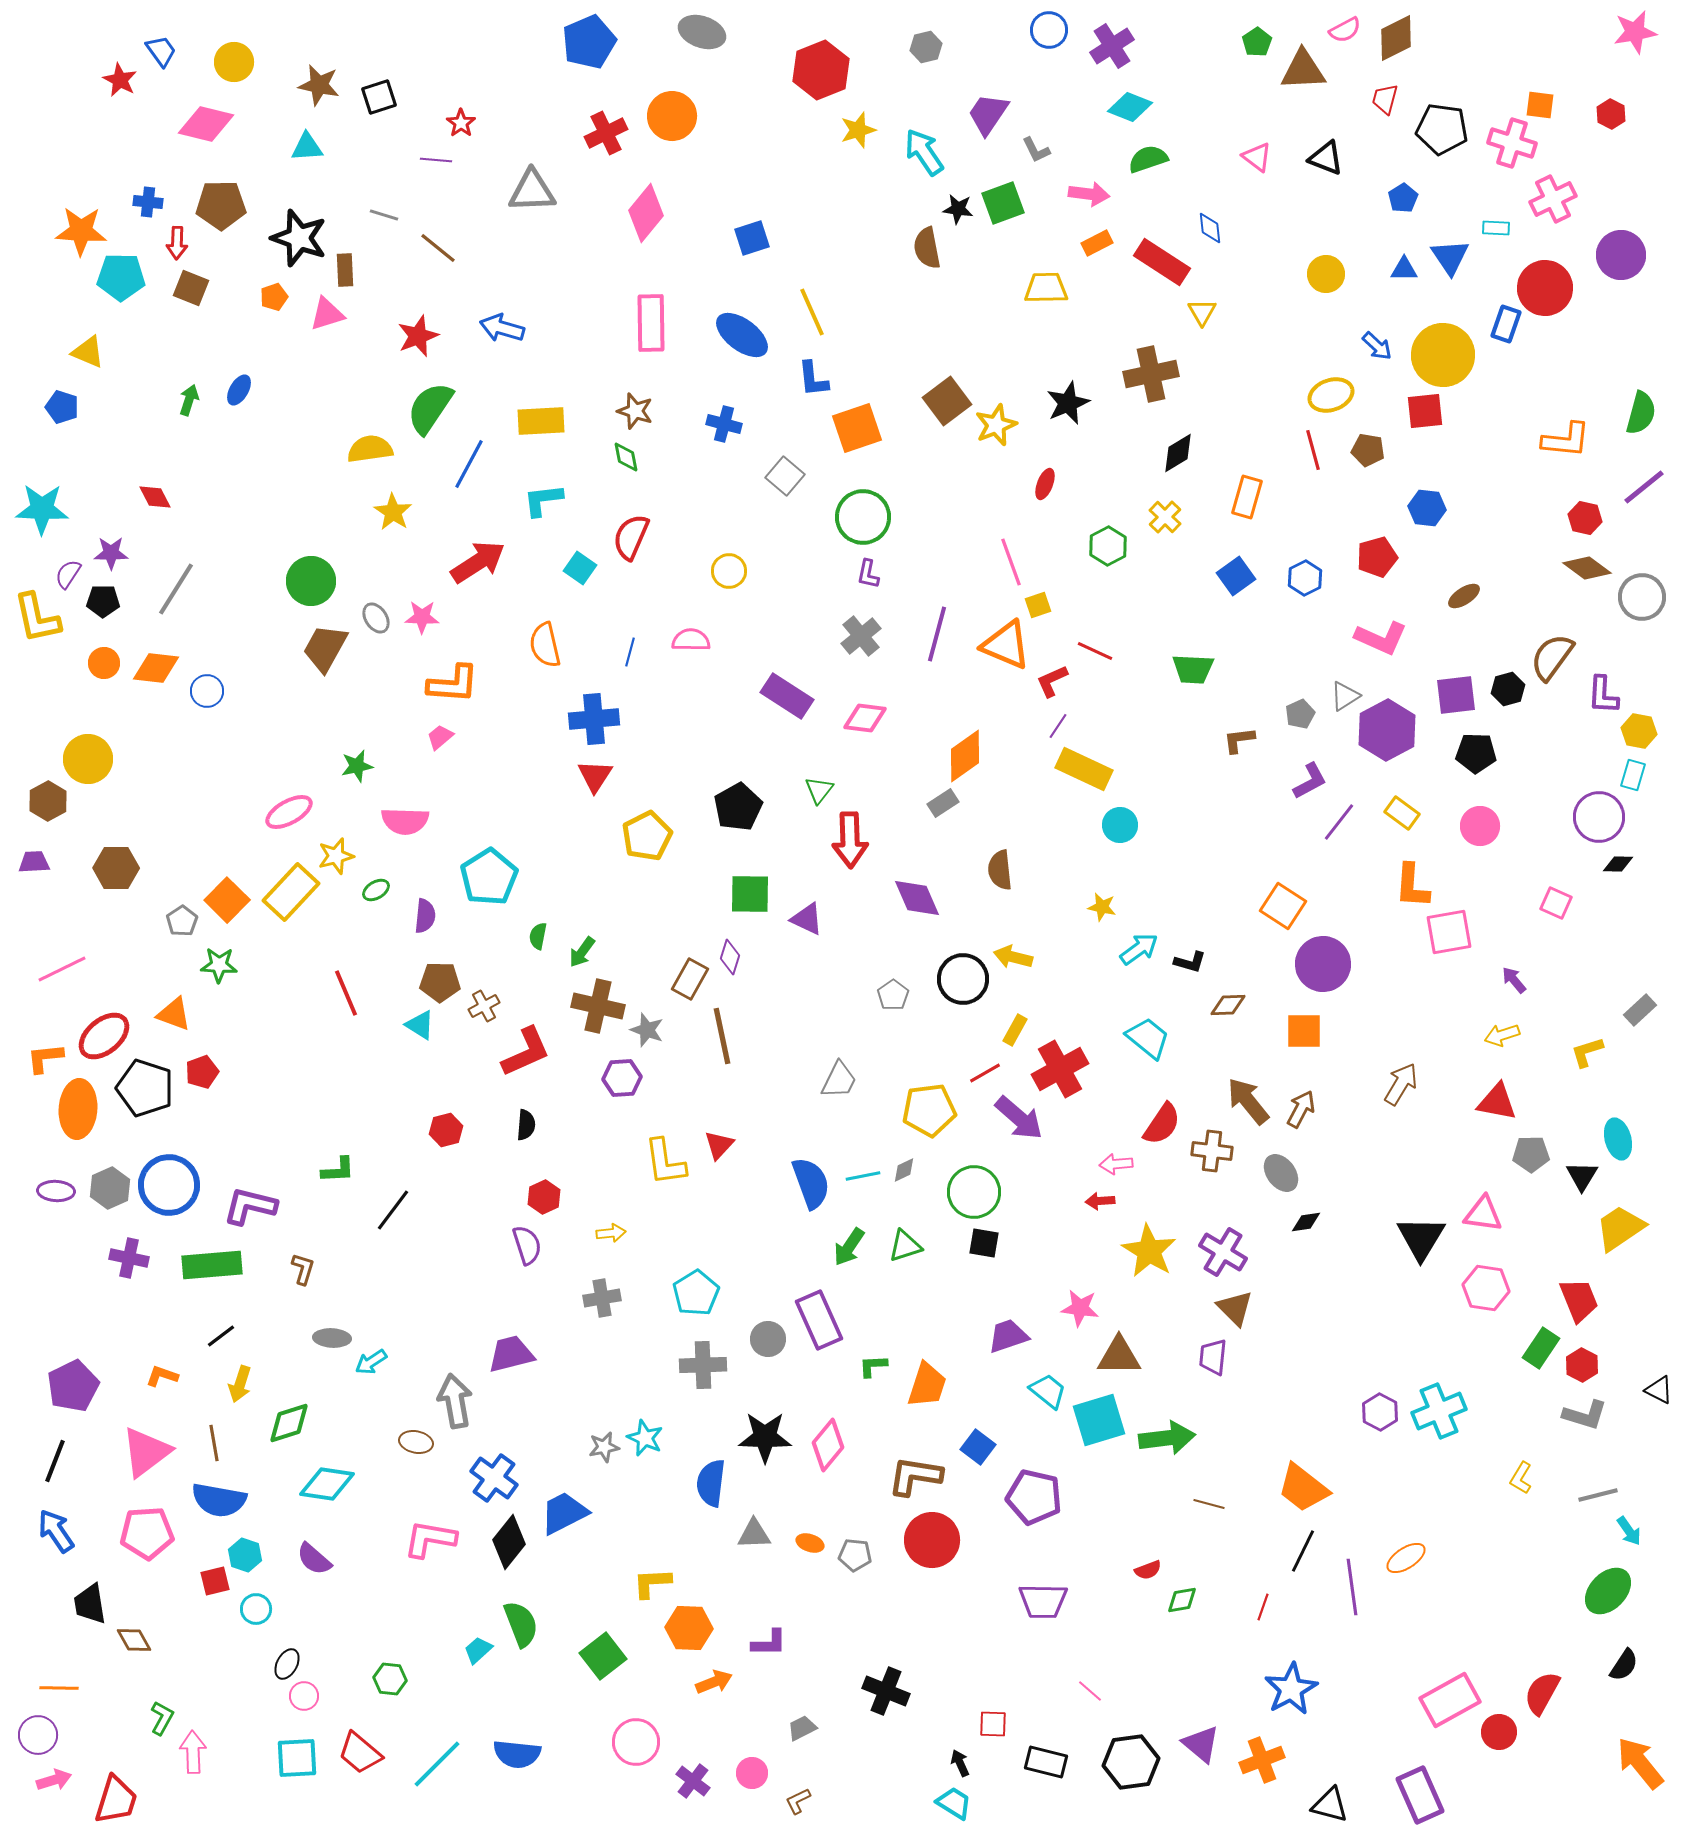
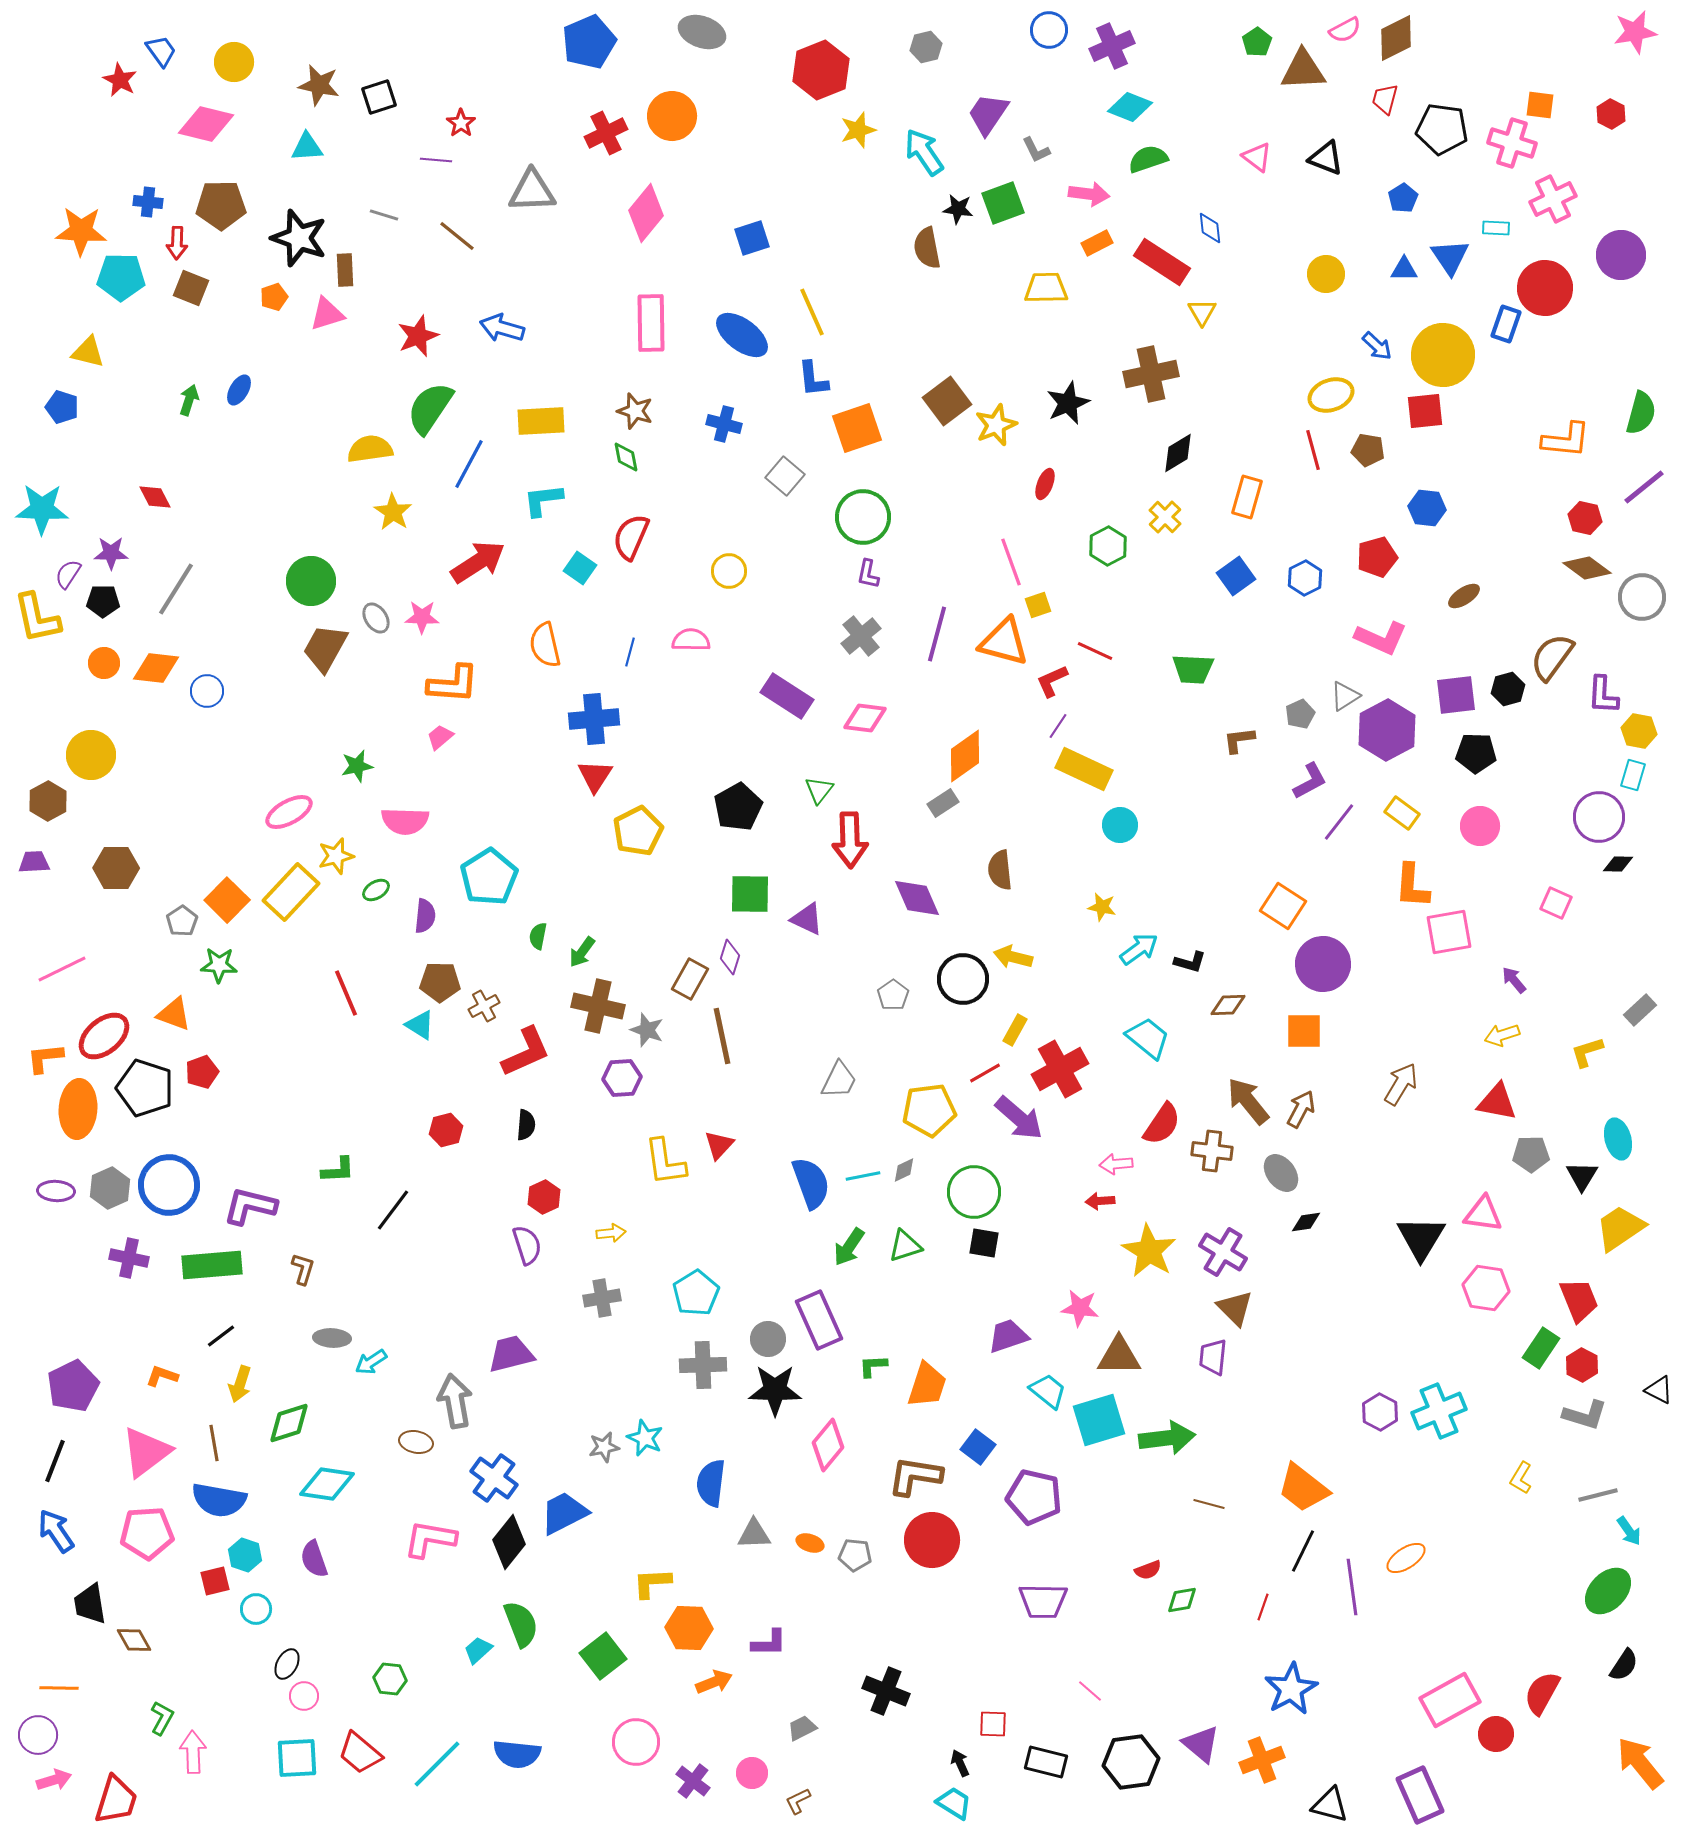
purple cross at (1112, 46): rotated 9 degrees clockwise
brown line at (438, 248): moved 19 px right, 12 px up
yellow triangle at (88, 352): rotated 9 degrees counterclockwise
orange triangle at (1006, 645): moved 2 px left, 3 px up; rotated 8 degrees counterclockwise
yellow circle at (88, 759): moved 3 px right, 4 px up
yellow pentagon at (647, 836): moved 9 px left, 5 px up
black star at (765, 1437): moved 10 px right, 47 px up
purple semicircle at (314, 1559): rotated 30 degrees clockwise
red circle at (1499, 1732): moved 3 px left, 2 px down
